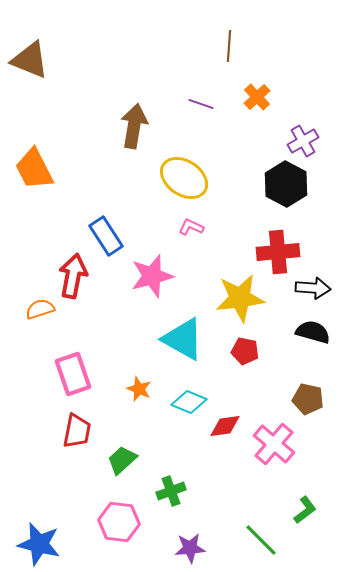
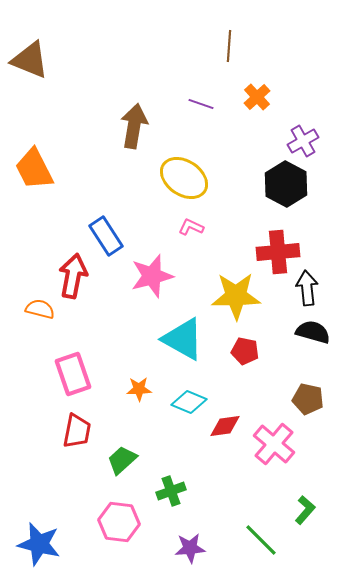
black arrow: moved 6 px left; rotated 100 degrees counterclockwise
yellow star: moved 4 px left, 2 px up; rotated 6 degrees clockwise
orange semicircle: rotated 32 degrees clockwise
orange star: rotated 25 degrees counterclockwise
green L-shape: rotated 12 degrees counterclockwise
